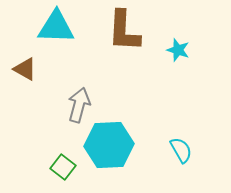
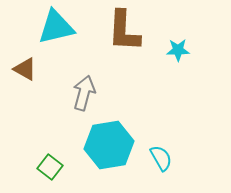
cyan triangle: rotated 15 degrees counterclockwise
cyan star: rotated 20 degrees counterclockwise
gray arrow: moved 5 px right, 12 px up
cyan hexagon: rotated 6 degrees counterclockwise
cyan semicircle: moved 20 px left, 8 px down
green square: moved 13 px left
